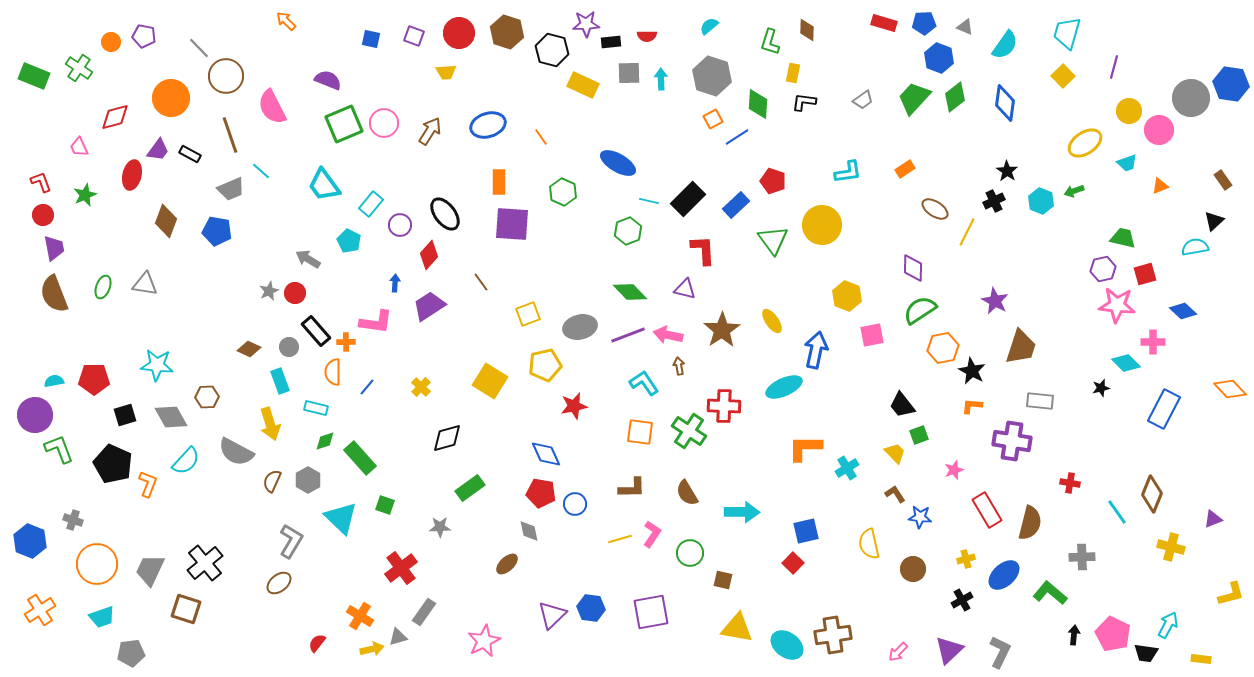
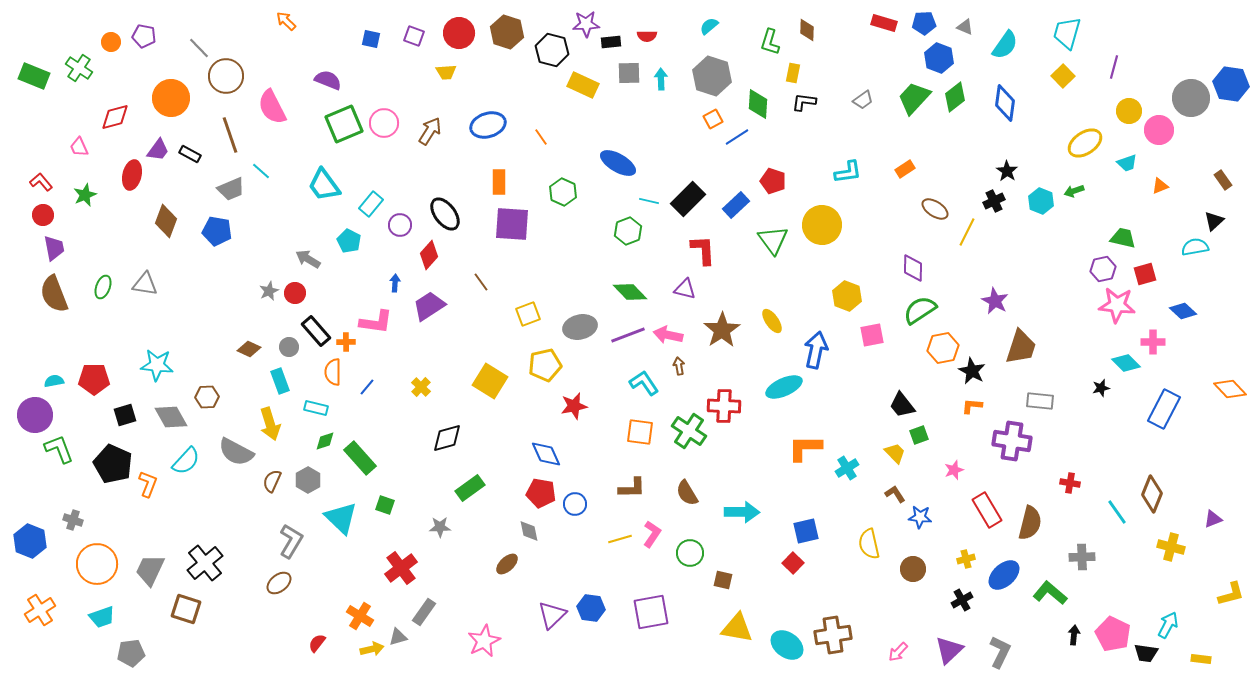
red L-shape at (41, 182): rotated 20 degrees counterclockwise
